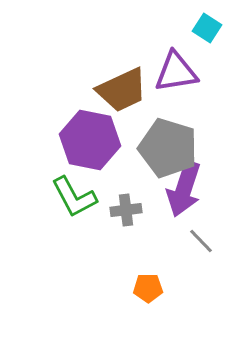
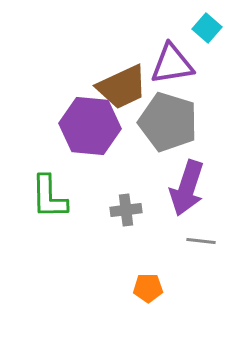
cyan square: rotated 8 degrees clockwise
purple triangle: moved 4 px left, 8 px up
brown trapezoid: moved 3 px up
purple hexagon: moved 14 px up; rotated 6 degrees counterclockwise
gray pentagon: moved 26 px up
purple arrow: moved 3 px right, 1 px up
green L-shape: moved 25 px left; rotated 27 degrees clockwise
gray line: rotated 40 degrees counterclockwise
